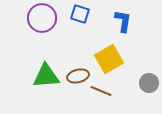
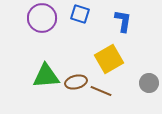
brown ellipse: moved 2 px left, 6 px down
